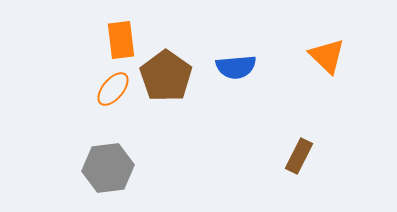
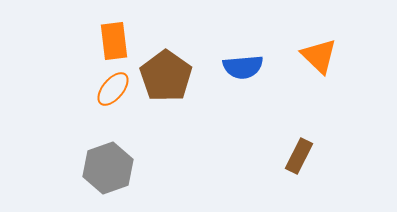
orange rectangle: moved 7 px left, 1 px down
orange triangle: moved 8 px left
blue semicircle: moved 7 px right
gray hexagon: rotated 12 degrees counterclockwise
